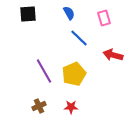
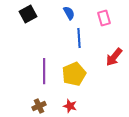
black square: rotated 24 degrees counterclockwise
blue line: rotated 42 degrees clockwise
red arrow: moved 1 px right, 2 px down; rotated 66 degrees counterclockwise
purple line: rotated 30 degrees clockwise
red star: moved 1 px left, 1 px up; rotated 16 degrees clockwise
